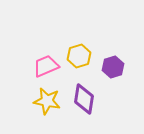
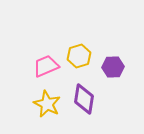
purple hexagon: rotated 15 degrees clockwise
yellow star: moved 3 px down; rotated 16 degrees clockwise
